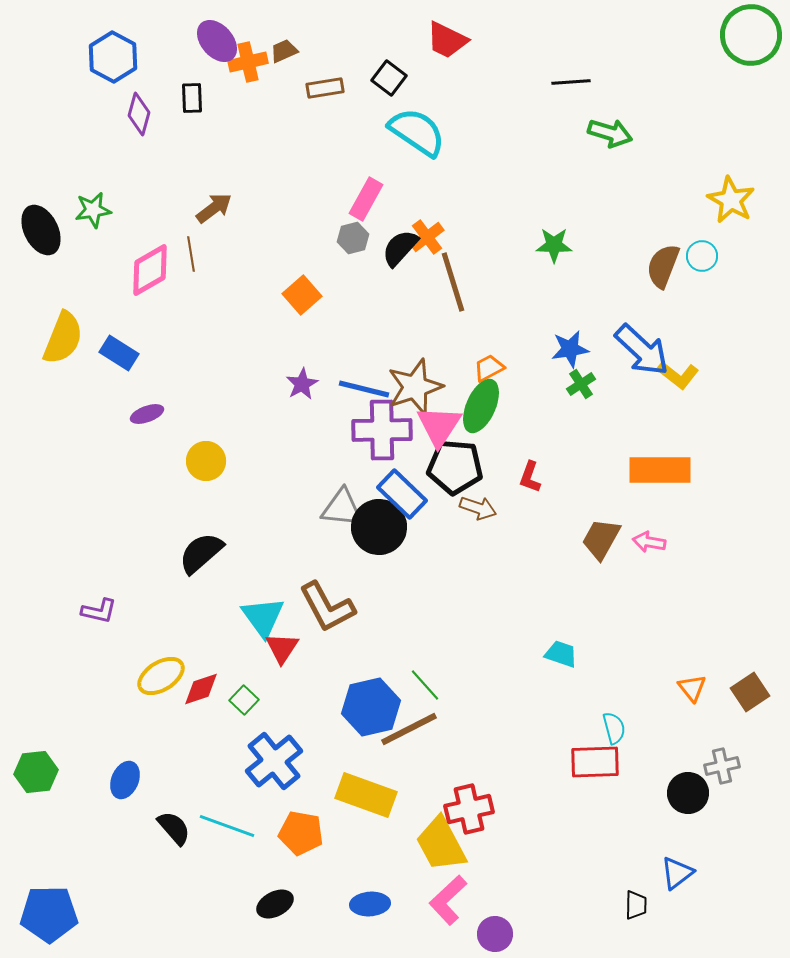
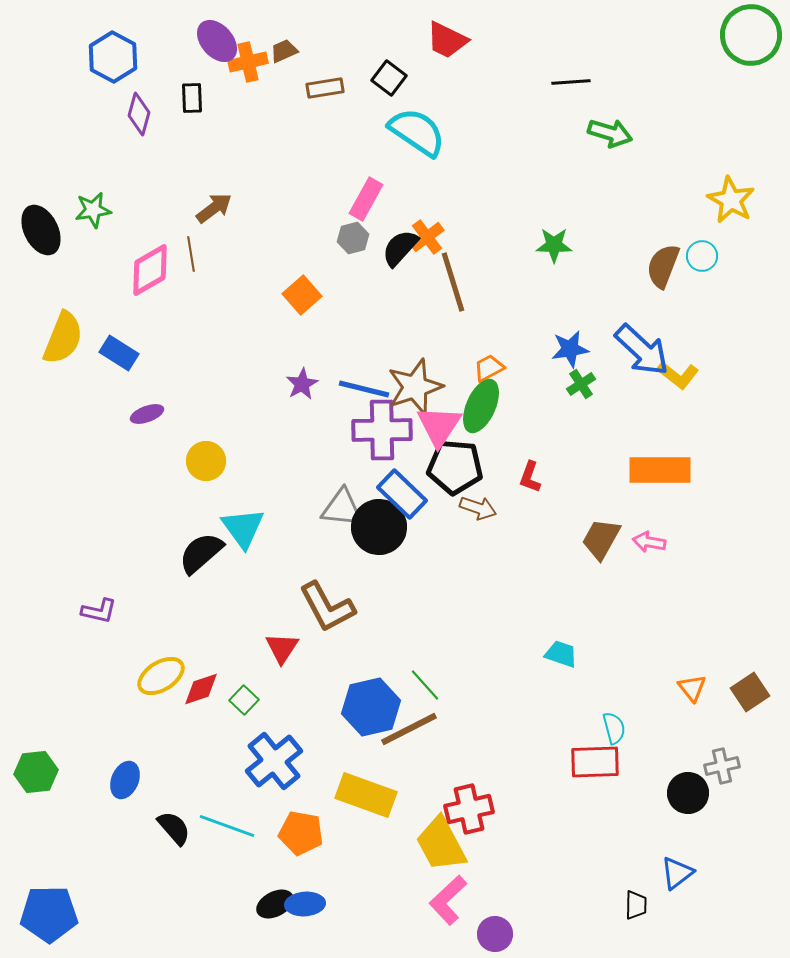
cyan triangle at (263, 617): moved 20 px left, 89 px up
blue ellipse at (370, 904): moved 65 px left
